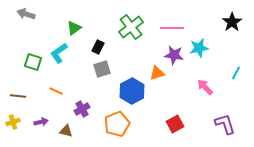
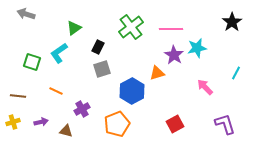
pink line: moved 1 px left, 1 px down
cyan star: moved 2 px left
purple star: rotated 24 degrees clockwise
green square: moved 1 px left
